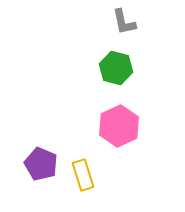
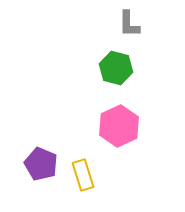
gray L-shape: moved 5 px right, 2 px down; rotated 12 degrees clockwise
